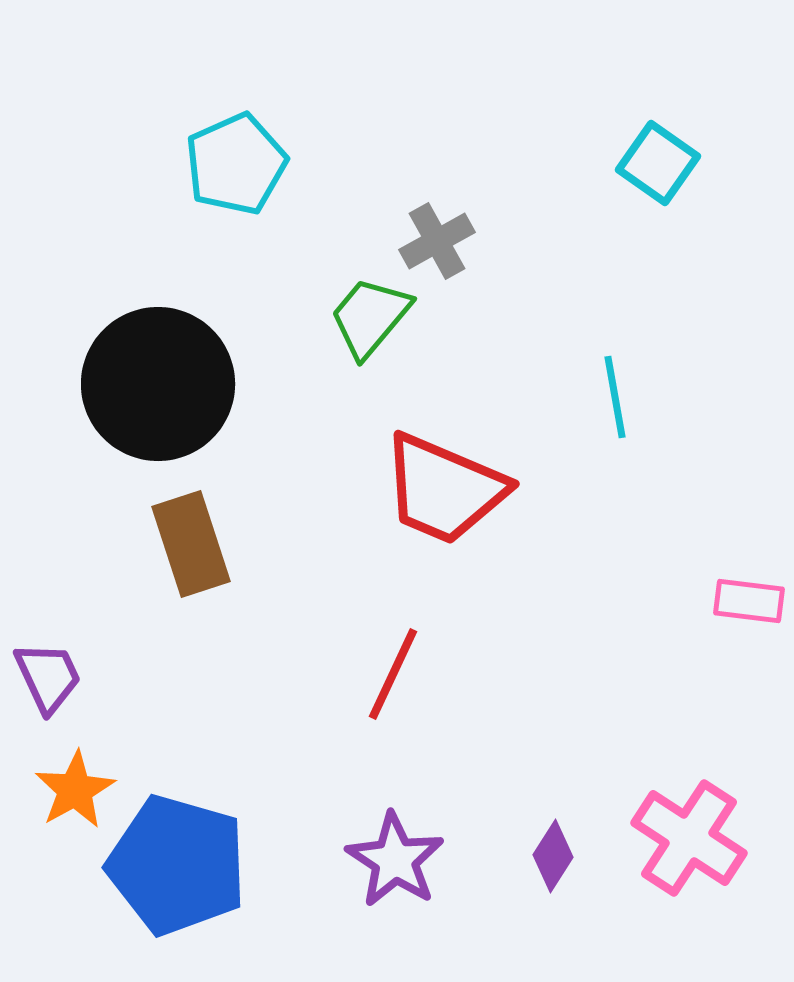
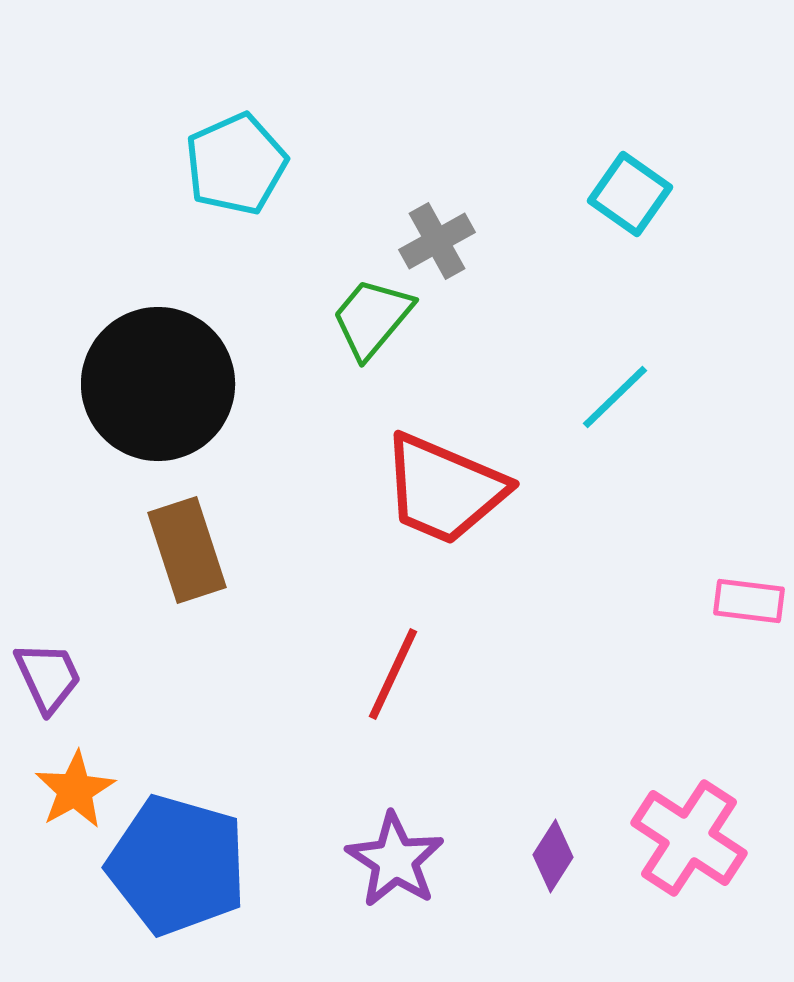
cyan square: moved 28 px left, 31 px down
green trapezoid: moved 2 px right, 1 px down
cyan line: rotated 56 degrees clockwise
brown rectangle: moved 4 px left, 6 px down
